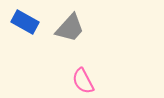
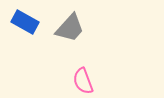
pink semicircle: rotated 8 degrees clockwise
